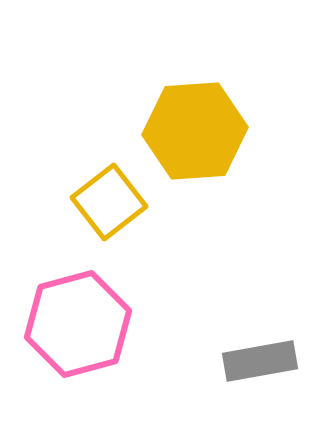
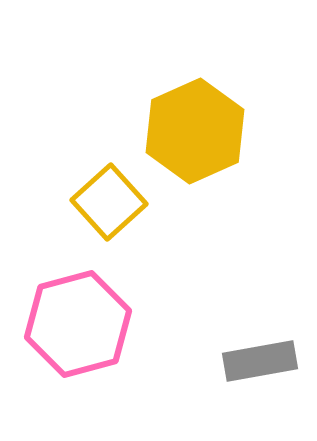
yellow hexagon: rotated 20 degrees counterclockwise
yellow square: rotated 4 degrees counterclockwise
